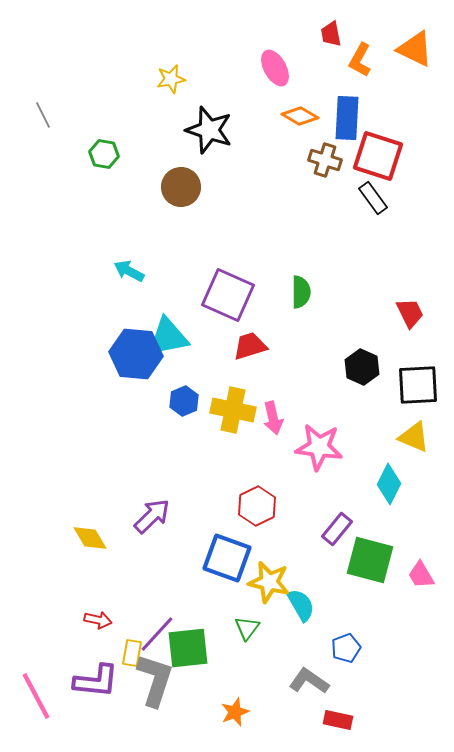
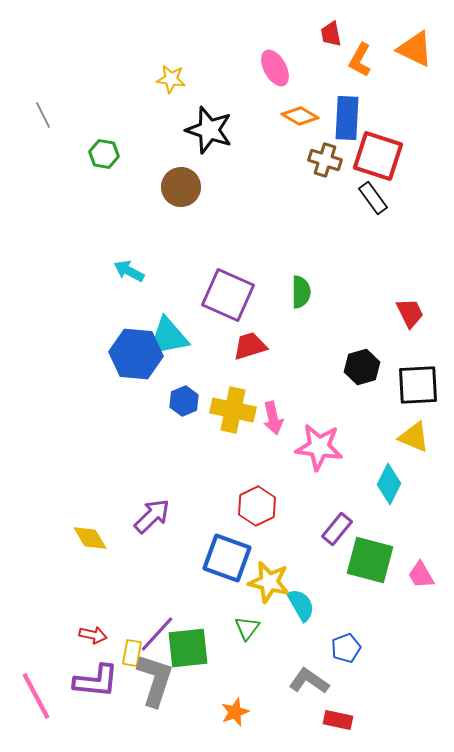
yellow star at (171, 79): rotated 20 degrees clockwise
black hexagon at (362, 367): rotated 20 degrees clockwise
red arrow at (98, 620): moved 5 px left, 15 px down
